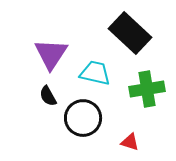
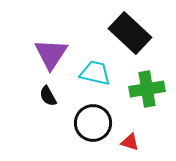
black circle: moved 10 px right, 5 px down
